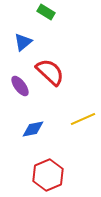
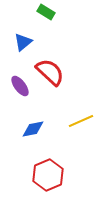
yellow line: moved 2 px left, 2 px down
